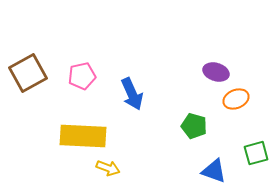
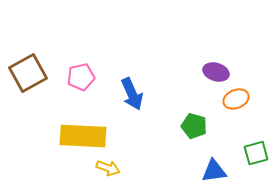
pink pentagon: moved 1 px left, 1 px down
blue triangle: rotated 28 degrees counterclockwise
